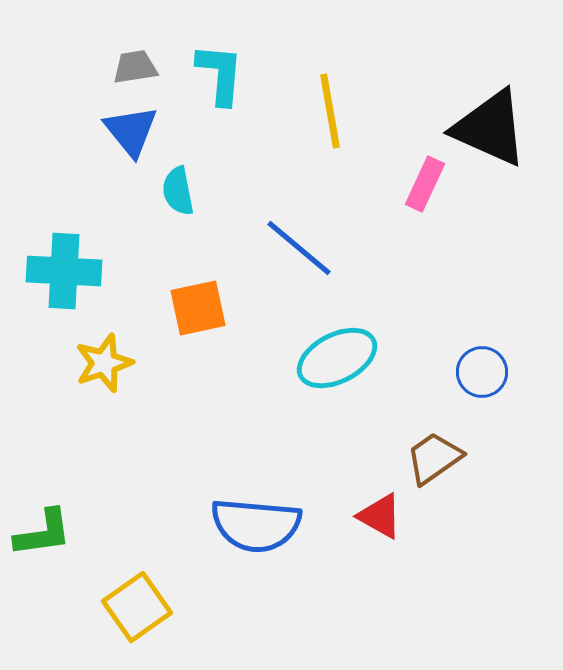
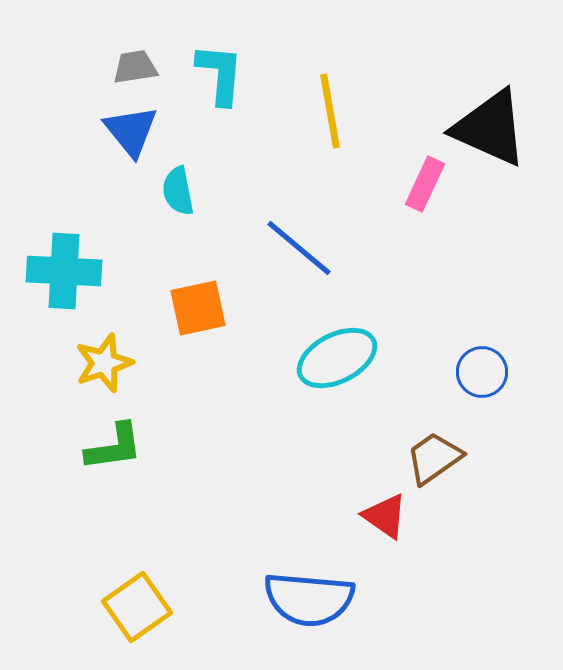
red triangle: moved 5 px right; rotated 6 degrees clockwise
blue semicircle: moved 53 px right, 74 px down
green L-shape: moved 71 px right, 86 px up
